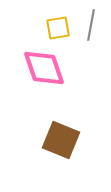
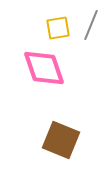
gray line: rotated 12 degrees clockwise
